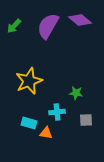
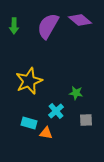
green arrow: rotated 42 degrees counterclockwise
cyan cross: moved 1 px left, 1 px up; rotated 35 degrees counterclockwise
